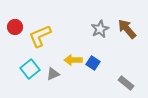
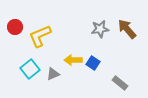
gray star: rotated 18 degrees clockwise
gray rectangle: moved 6 px left
